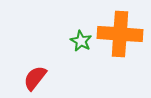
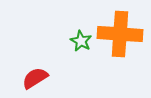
red semicircle: rotated 20 degrees clockwise
